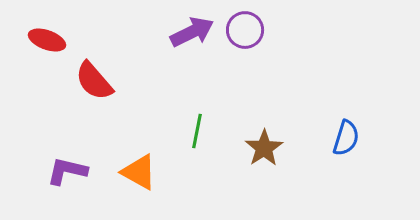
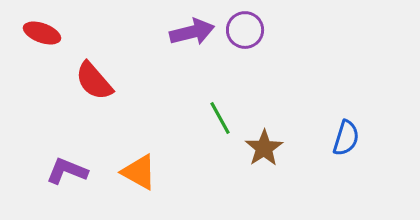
purple arrow: rotated 12 degrees clockwise
red ellipse: moved 5 px left, 7 px up
green line: moved 23 px right, 13 px up; rotated 40 degrees counterclockwise
purple L-shape: rotated 9 degrees clockwise
